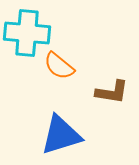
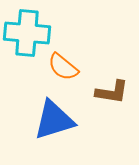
orange semicircle: moved 4 px right, 1 px down
blue triangle: moved 7 px left, 15 px up
